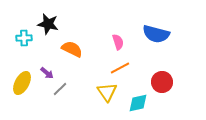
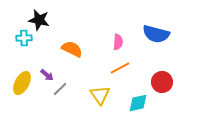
black star: moved 9 px left, 4 px up
pink semicircle: rotated 21 degrees clockwise
purple arrow: moved 2 px down
yellow triangle: moved 7 px left, 3 px down
